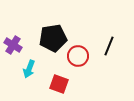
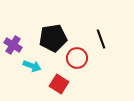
black line: moved 8 px left, 7 px up; rotated 42 degrees counterclockwise
red circle: moved 1 px left, 2 px down
cyan arrow: moved 3 px right, 3 px up; rotated 90 degrees counterclockwise
red square: rotated 12 degrees clockwise
